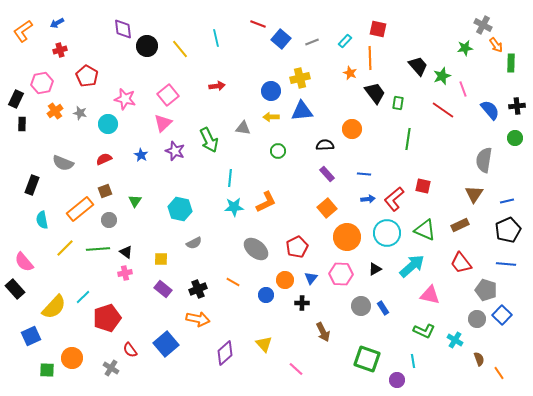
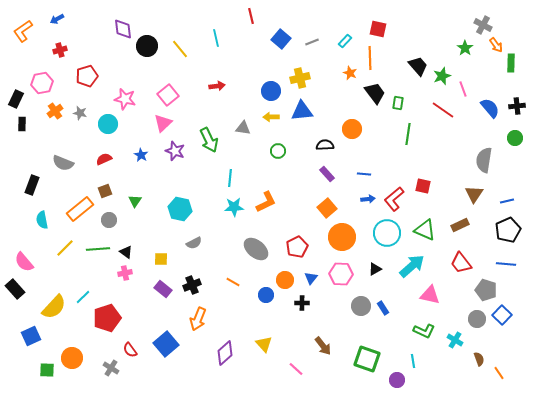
blue arrow at (57, 23): moved 4 px up
red line at (258, 24): moved 7 px left, 8 px up; rotated 56 degrees clockwise
green star at (465, 48): rotated 28 degrees counterclockwise
red pentagon at (87, 76): rotated 25 degrees clockwise
blue semicircle at (490, 110): moved 2 px up
green line at (408, 139): moved 5 px up
orange circle at (347, 237): moved 5 px left
black cross at (198, 289): moved 6 px left, 4 px up
orange arrow at (198, 319): rotated 100 degrees clockwise
brown arrow at (323, 332): moved 14 px down; rotated 12 degrees counterclockwise
